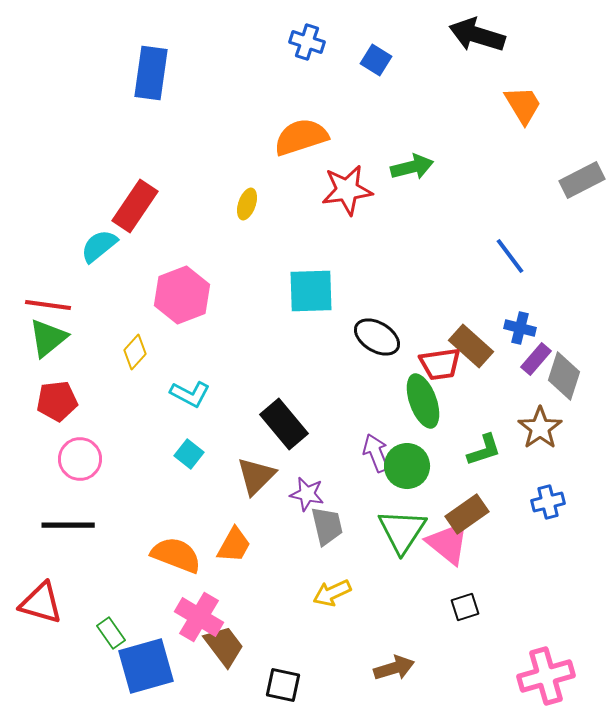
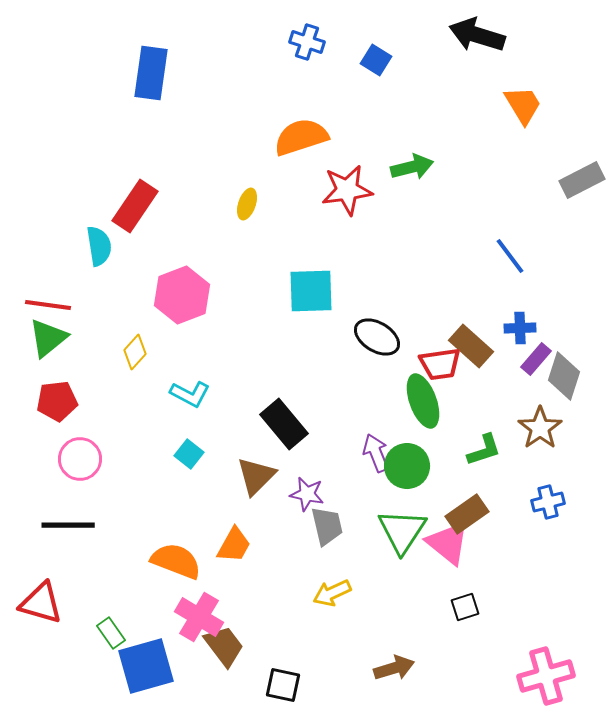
cyan semicircle at (99, 246): rotated 120 degrees clockwise
blue cross at (520, 328): rotated 16 degrees counterclockwise
orange semicircle at (176, 555): moved 6 px down
